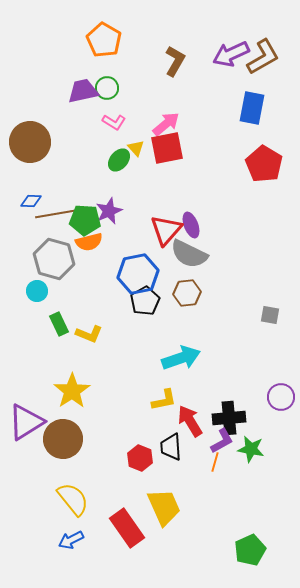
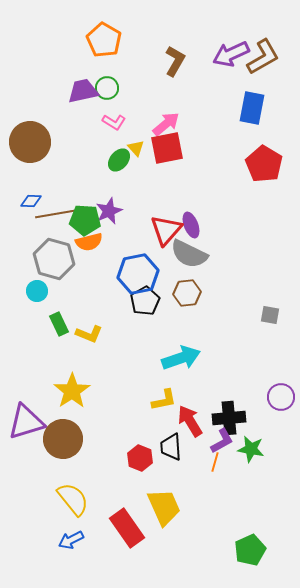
purple triangle at (26, 422): rotated 15 degrees clockwise
